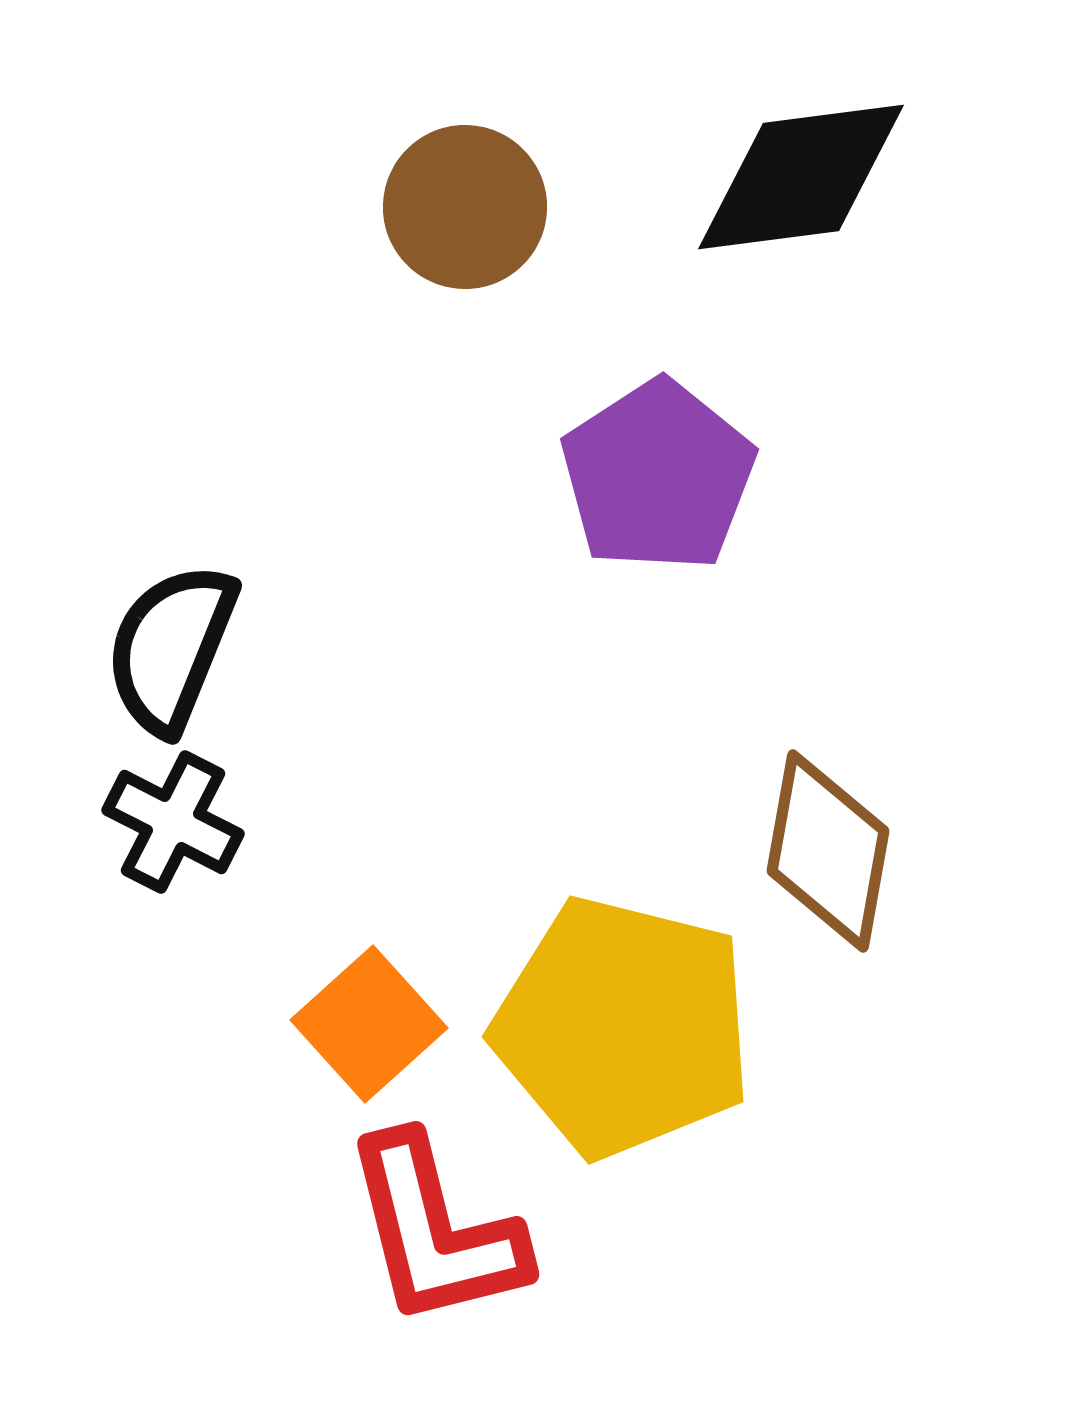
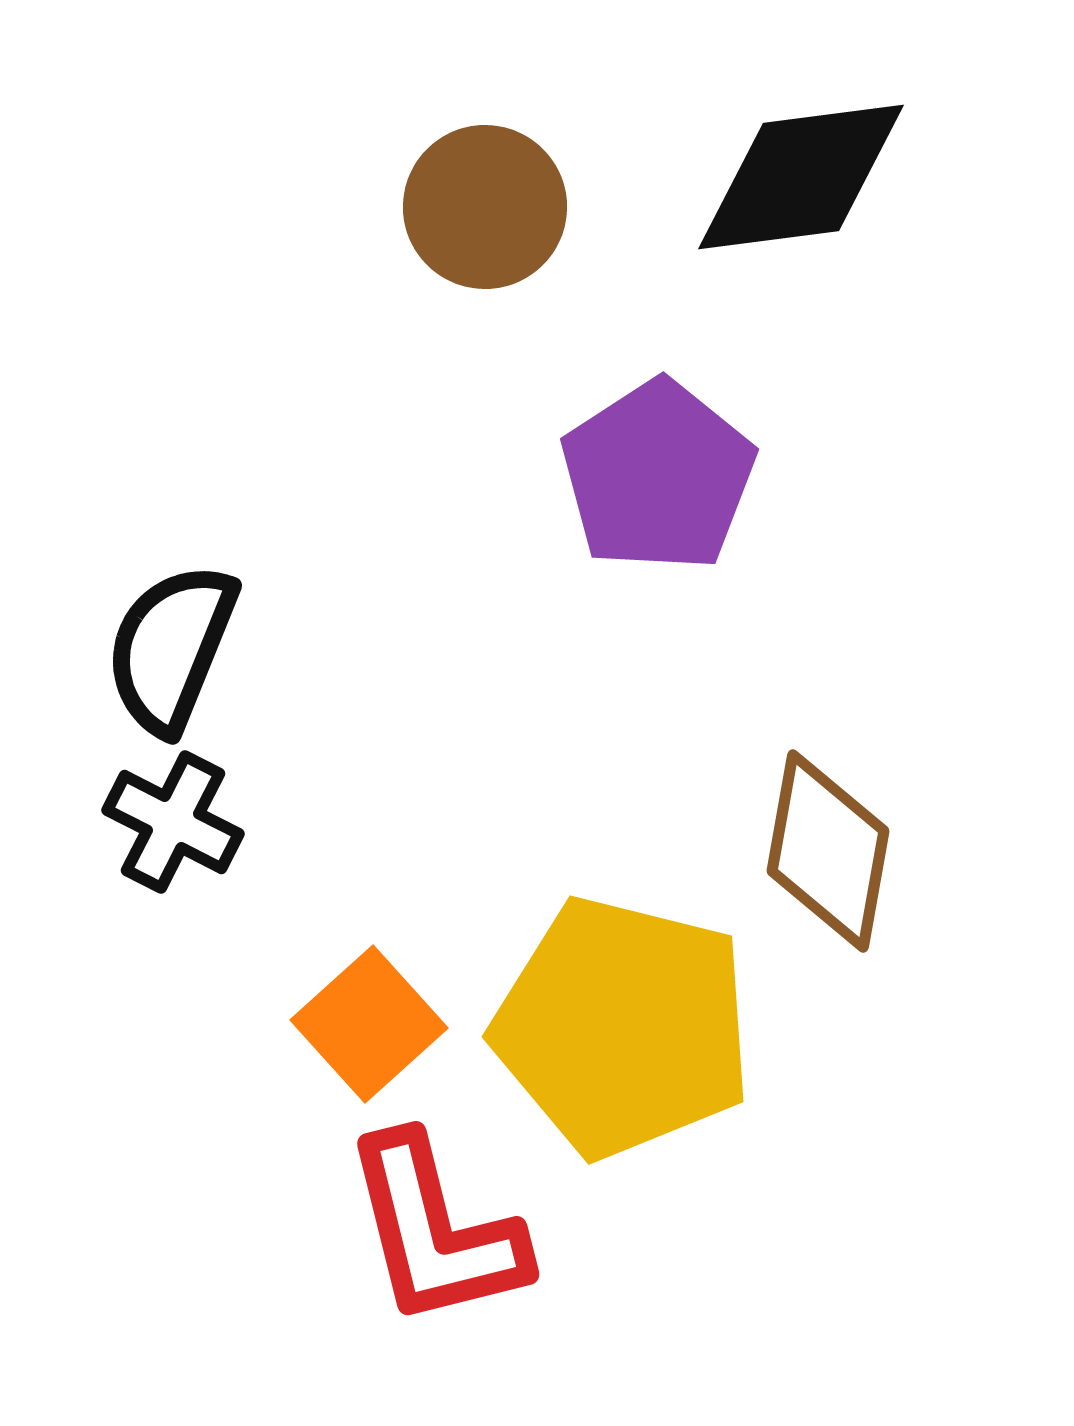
brown circle: moved 20 px right
